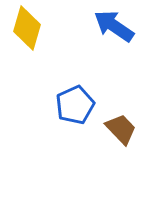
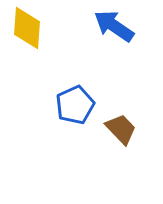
yellow diamond: rotated 12 degrees counterclockwise
